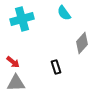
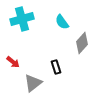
cyan semicircle: moved 2 px left, 9 px down
gray triangle: moved 17 px right; rotated 36 degrees counterclockwise
